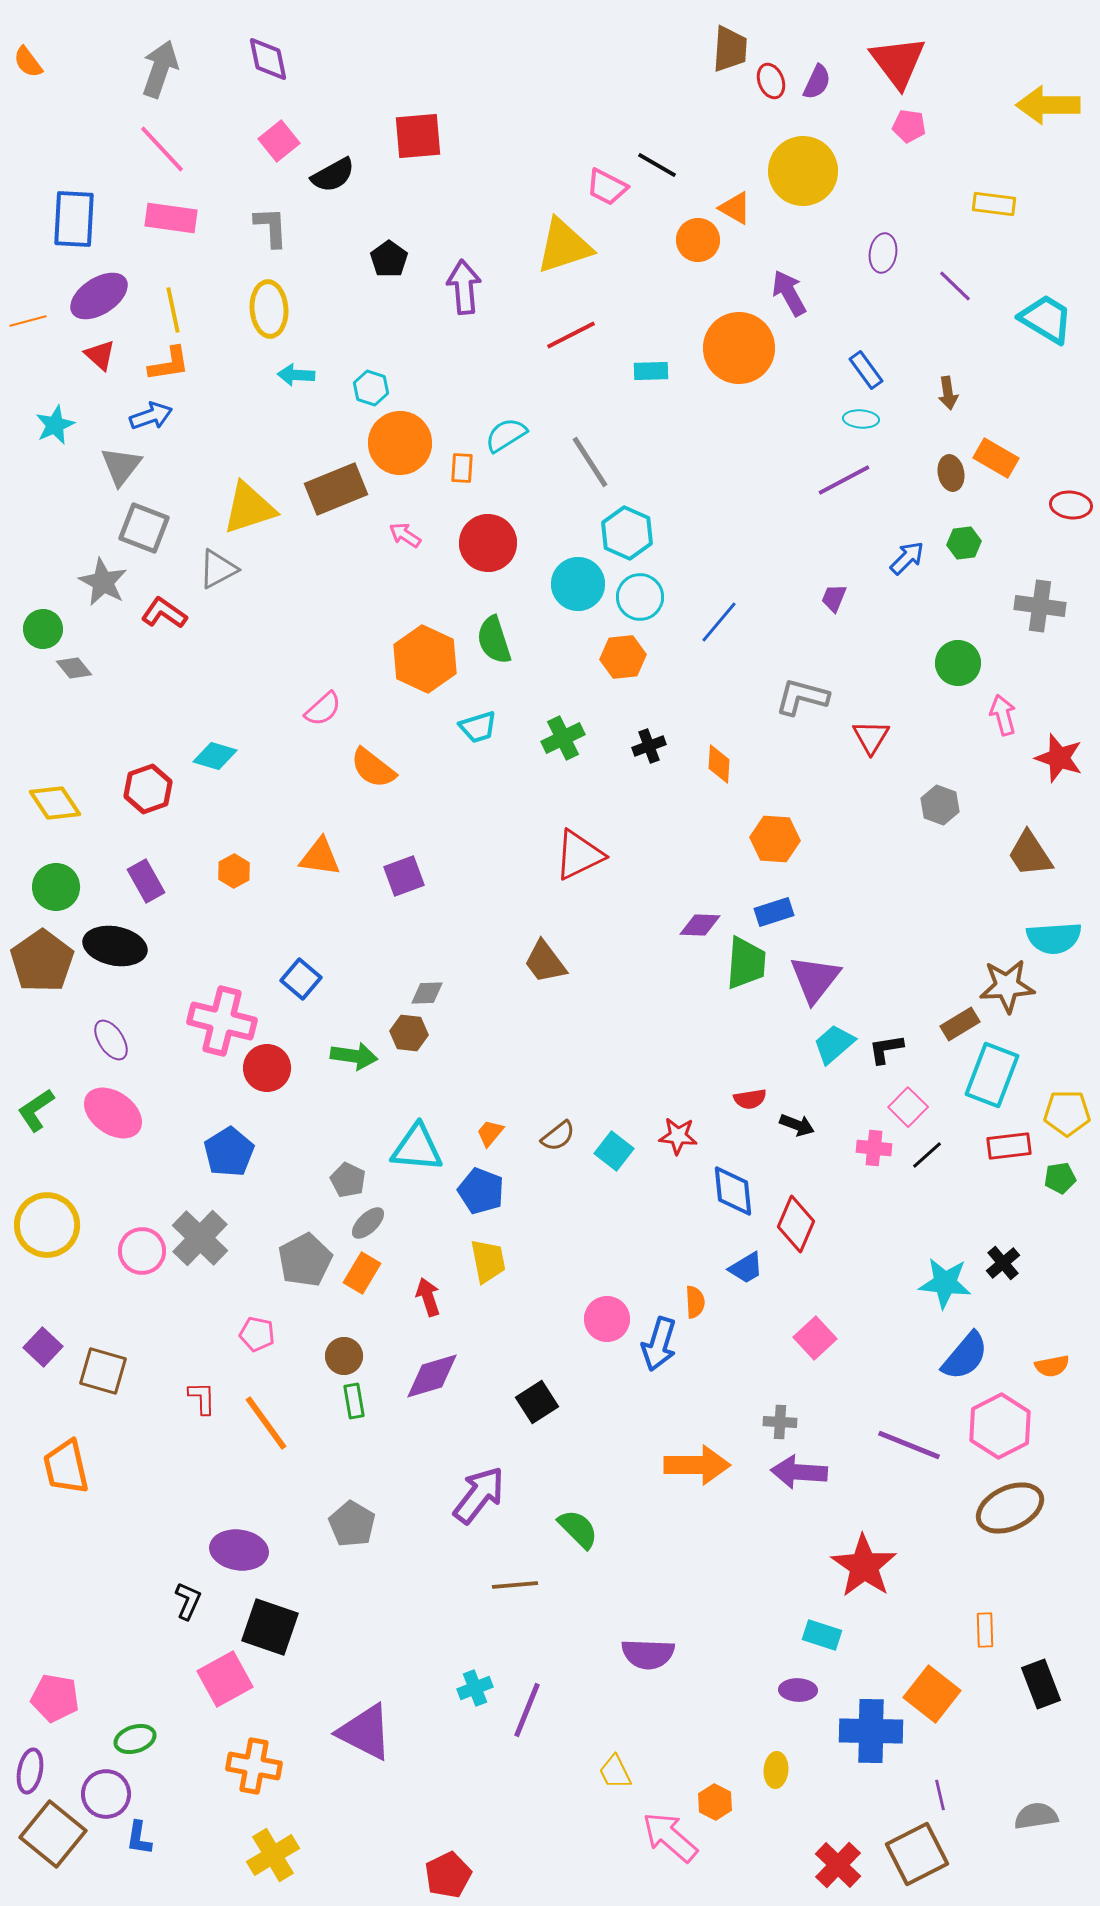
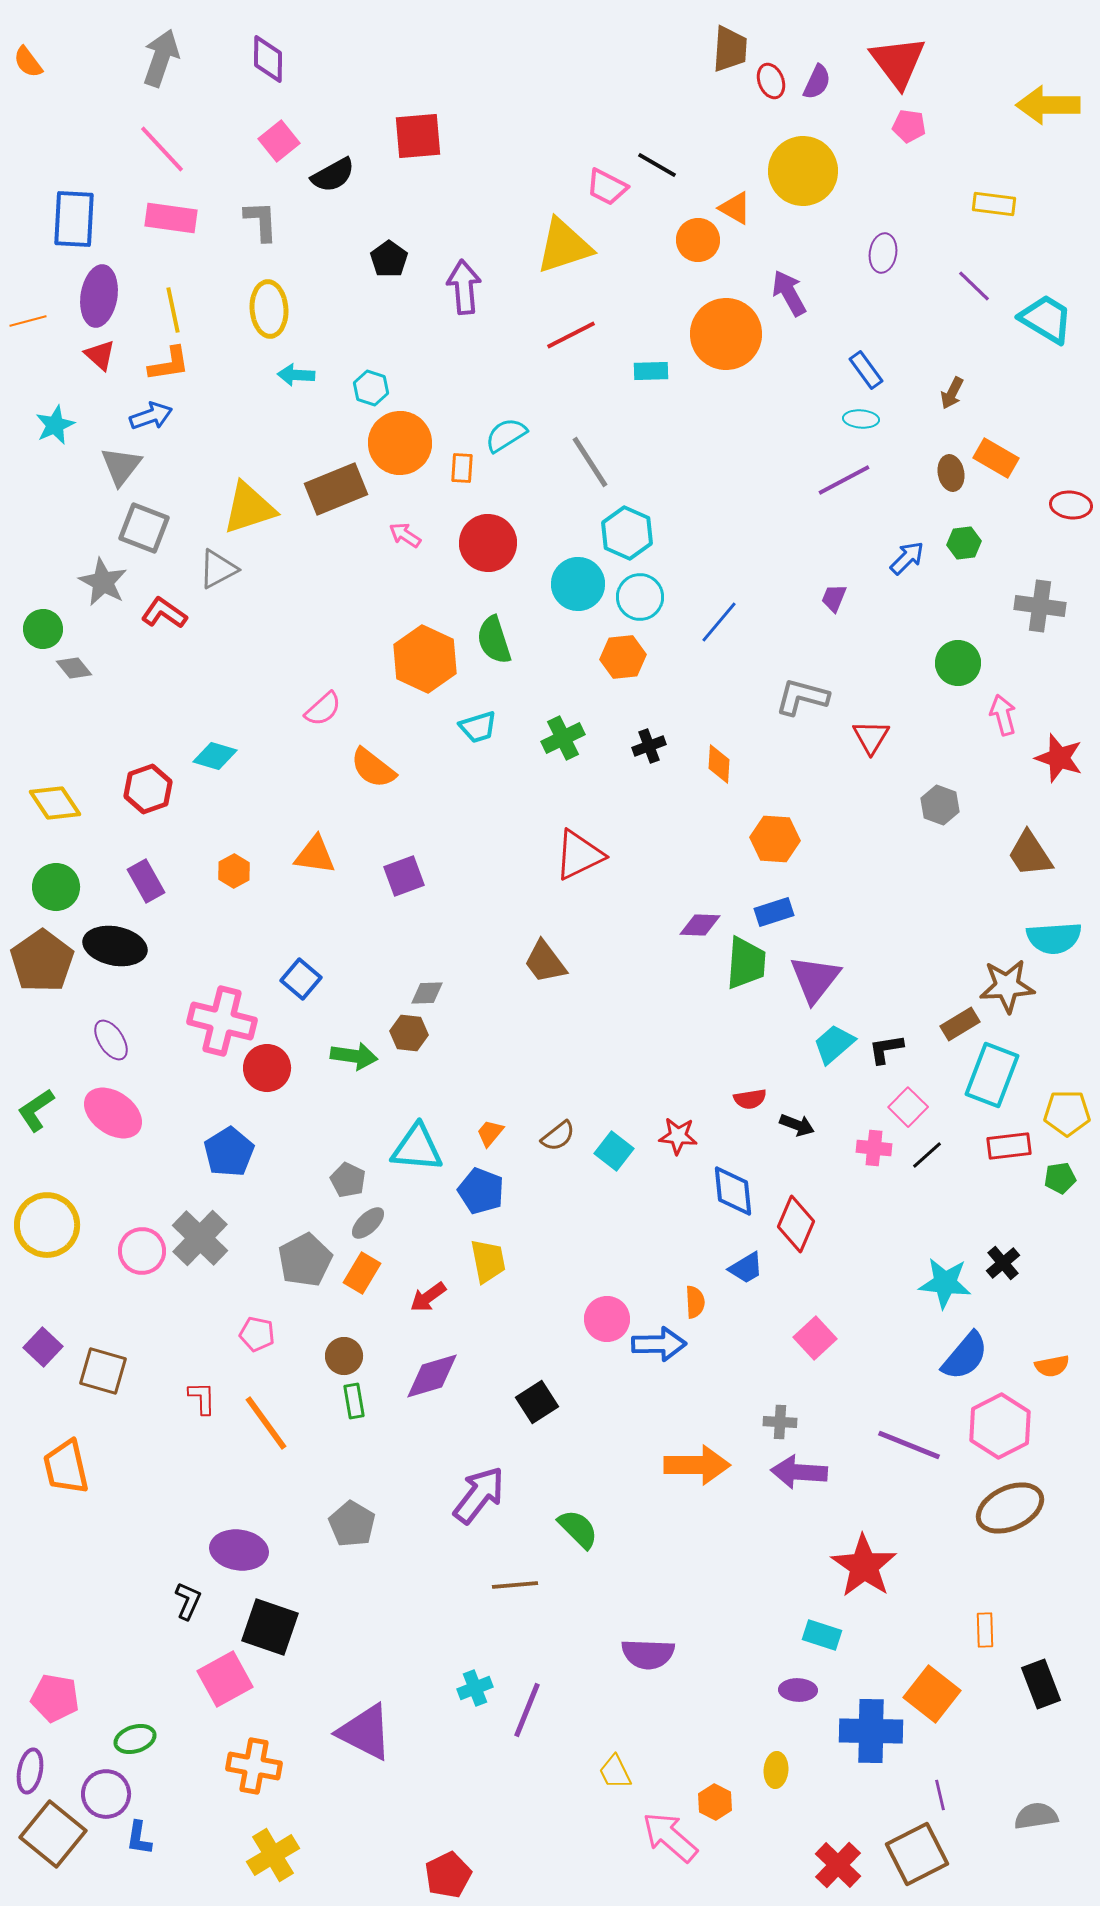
purple diamond at (268, 59): rotated 12 degrees clockwise
gray arrow at (160, 69): moved 1 px right, 11 px up
gray L-shape at (271, 227): moved 10 px left, 6 px up
purple line at (955, 286): moved 19 px right
purple ellipse at (99, 296): rotated 48 degrees counterclockwise
orange circle at (739, 348): moved 13 px left, 14 px up
brown arrow at (948, 393): moved 4 px right; rotated 36 degrees clockwise
orange triangle at (320, 857): moved 5 px left, 2 px up
red arrow at (428, 1297): rotated 108 degrees counterclockwise
blue arrow at (659, 1344): rotated 108 degrees counterclockwise
